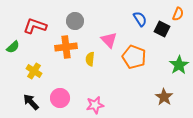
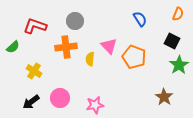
black square: moved 10 px right, 12 px down
pink triangle: moved 6 px down
black arrow: rotated 84 degrees counterclockwise
